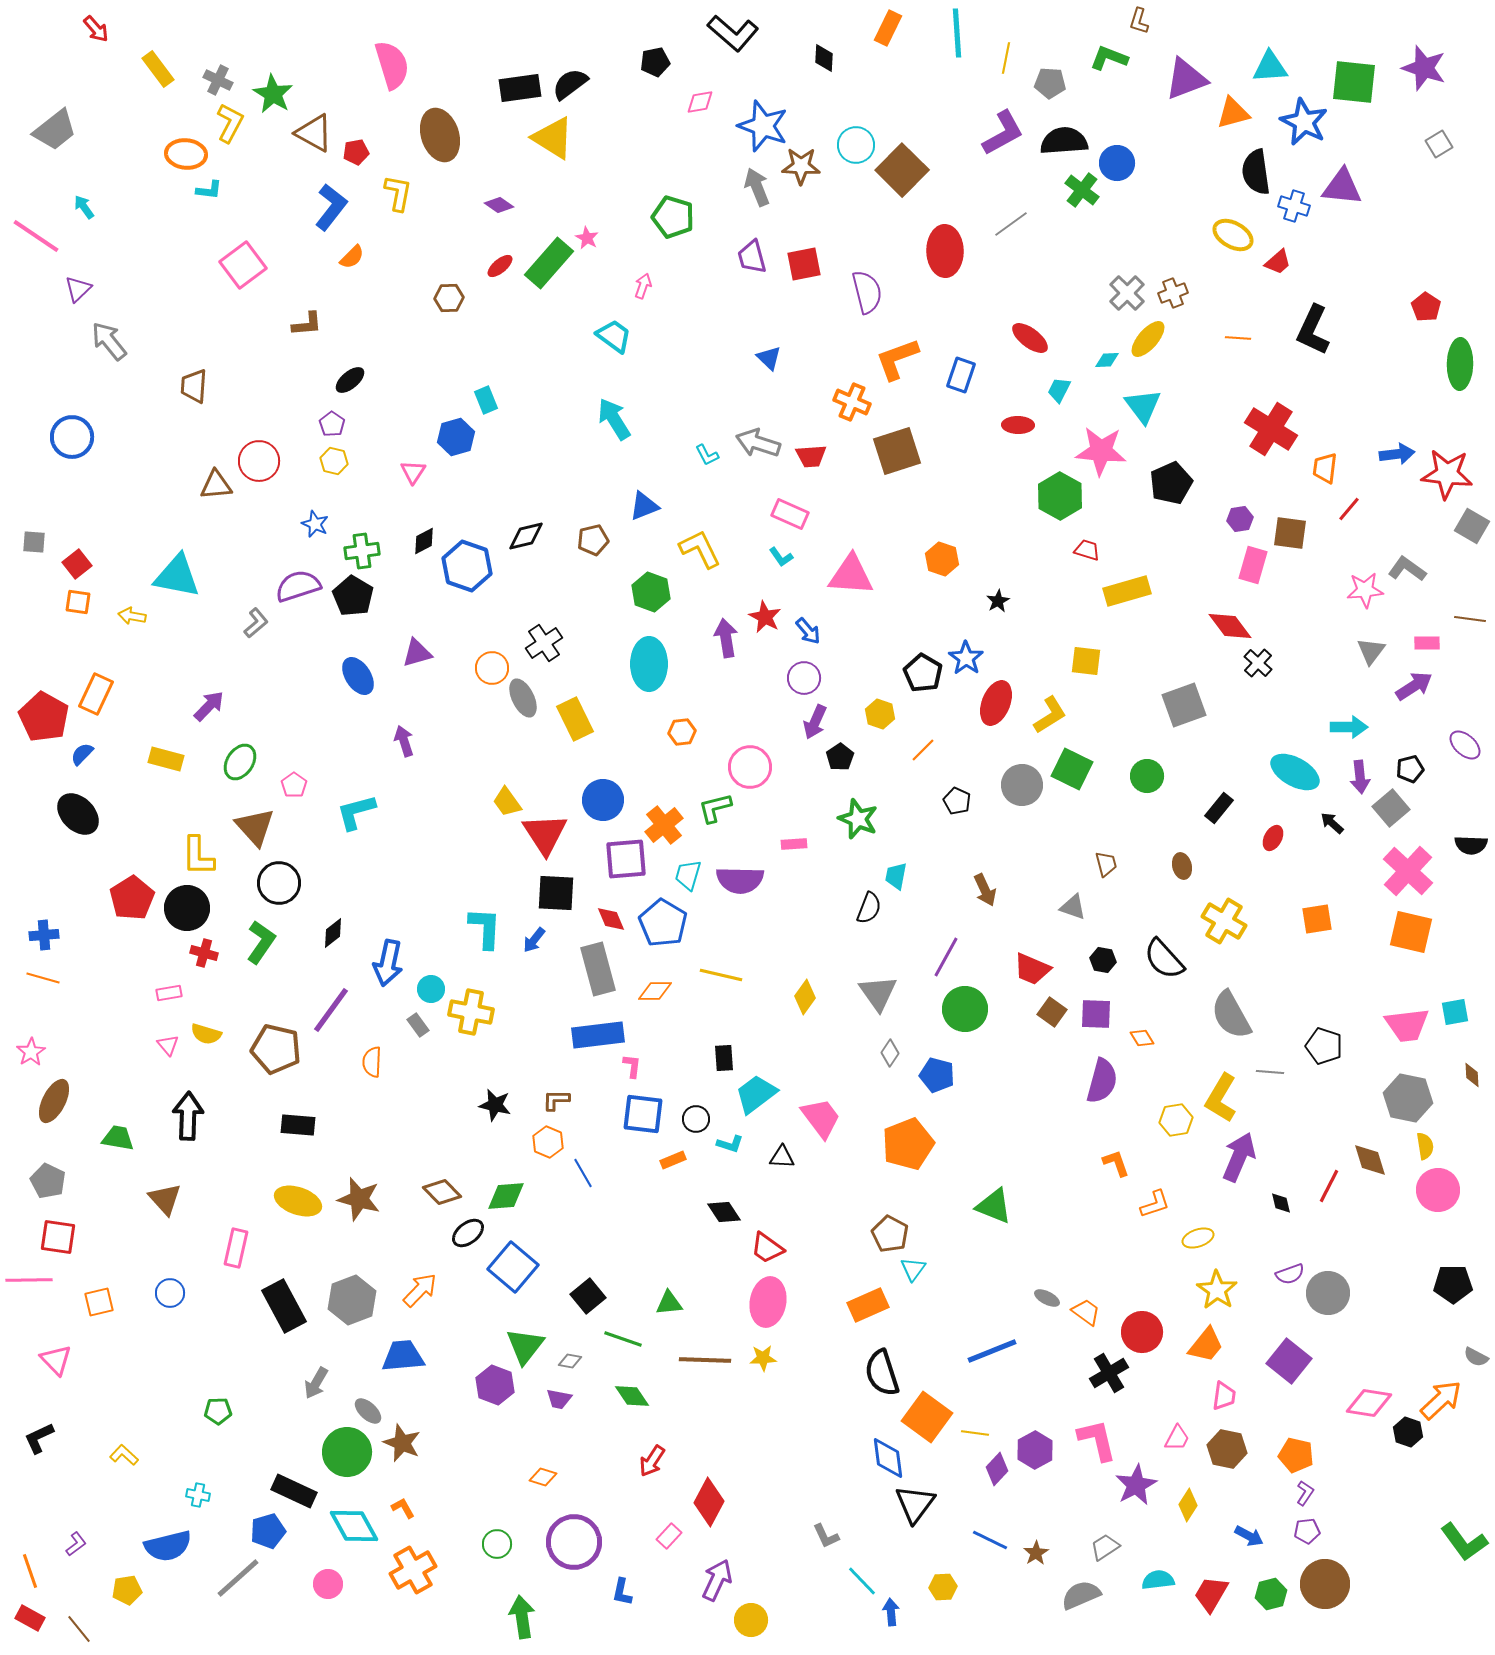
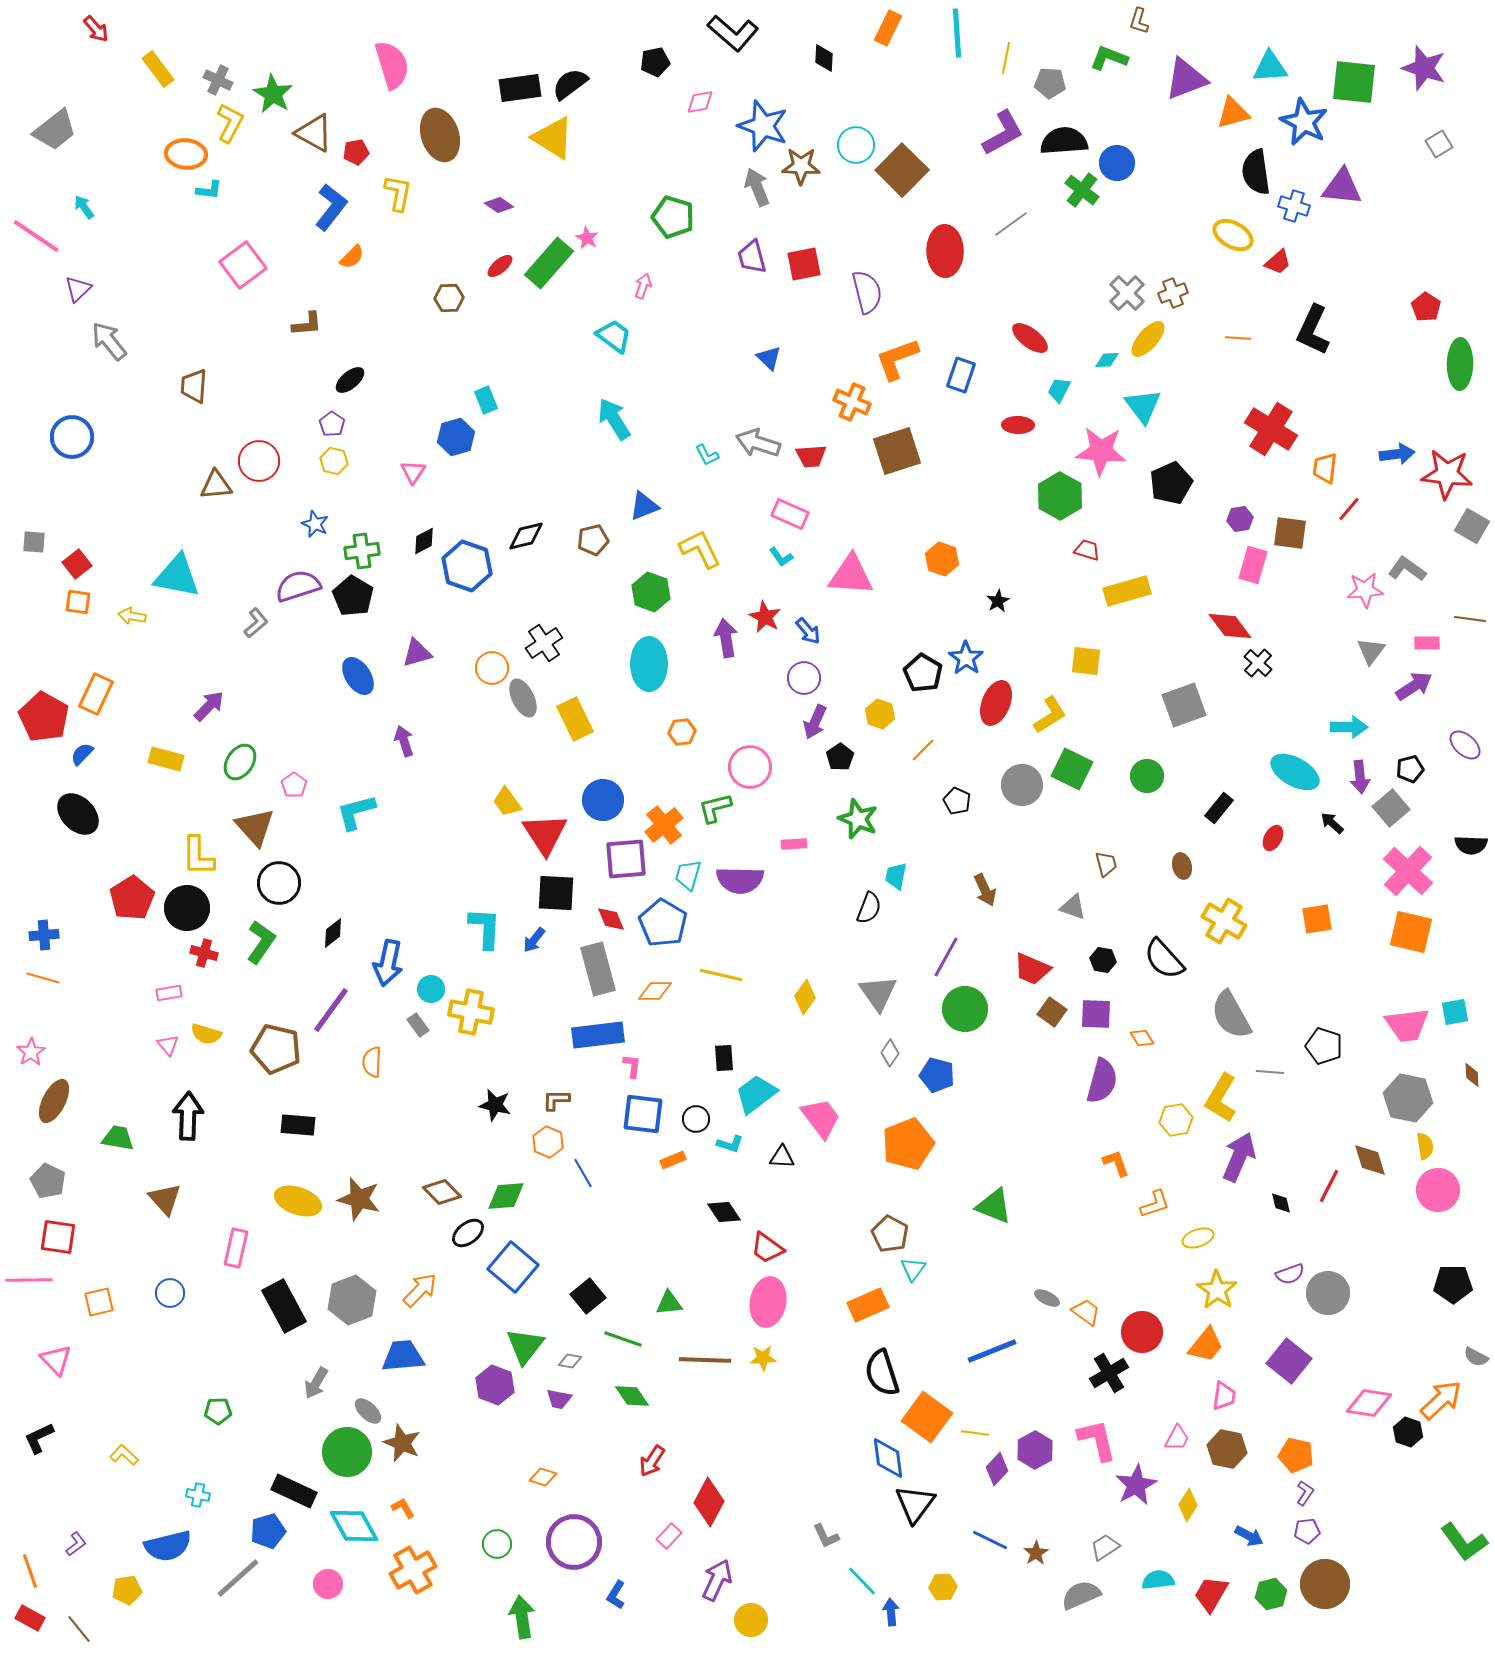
blue L-shape at (622, 1592): moved 6 px left, 3 px down; rotated 20 degrees clockwise
